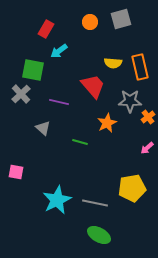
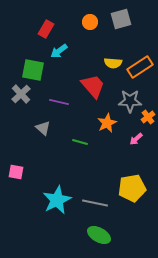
orange rectangle: rotated 70 degrees clockwise
pink arrow: moved 11 px left, 9 px up
